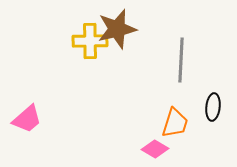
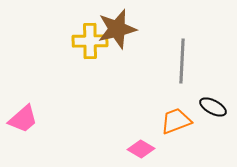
gray line: moved 1 px right, 1 px down
black ellipse: rotated 68 degrees counterclockwise
pink trapezoid: moved 4 px left
orange trapezoid: moved 1 px right, 2 px up; rotated 128 degrees counterclockwise
pink diamond: moved 14 px left
